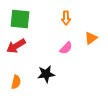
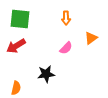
orange semicircle: moved 6 px down
